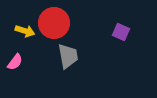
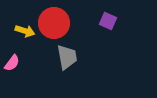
purple square: moved 13 px left, 11 px up
gray trapezoid: moved 1 px left, 1 px down
pink semicircle: moved 3 px left, 1 px down
